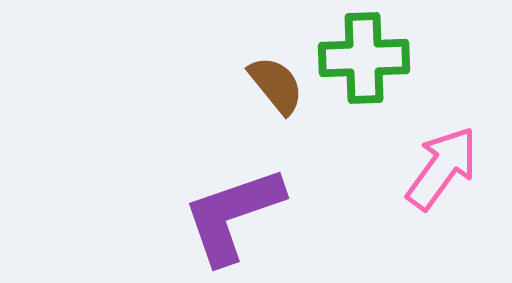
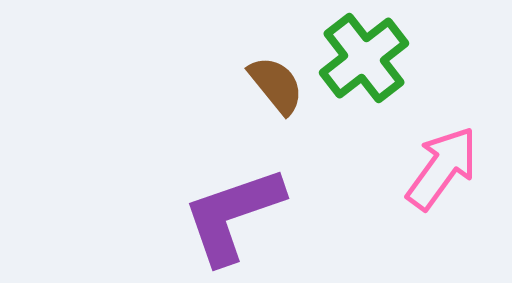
green cross: rotated 36 degrees counterclockwise
